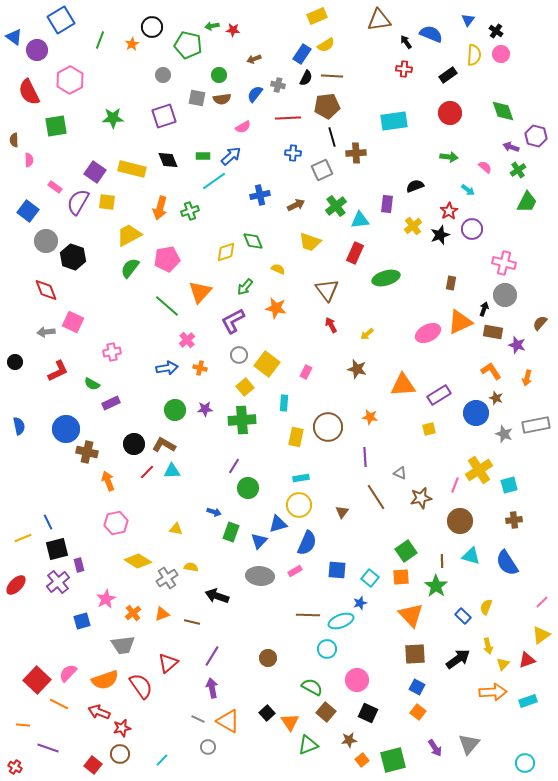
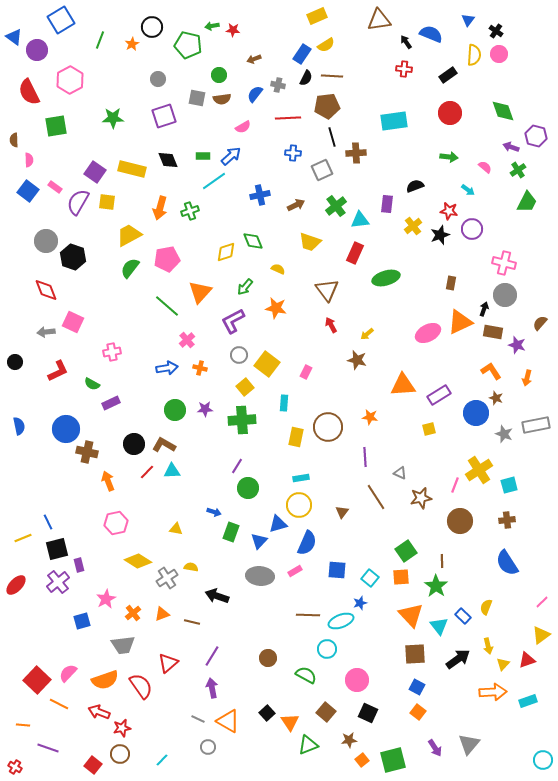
pink circle at (501, 54): moved 2 px left
gray circle at (163, 75): moved 5 px left, 4 px down
blue square at (28, 211): moved 20 px up
red star at (449, 211): rotated 30 degrees counterclockwise
brown star at (357, 369): moved 9 px up
purple line at (234, 466): moved 3 px right
brown cross at (514, 520): moved 7 px left
cyan triangle at (471, 556): moved 32 px left, 70 px down; rotated 36 degrees clockwise
green semicircle at (312, 687): moved 6 px left, 12 px up
cyan circle at (525, 763): moved 18 px right, 3 px up
